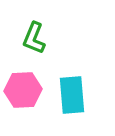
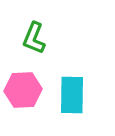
cyan rectangle: rotated 6 degrees clockwise
